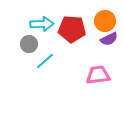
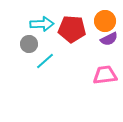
pink trapezoid: moved 7 px right
